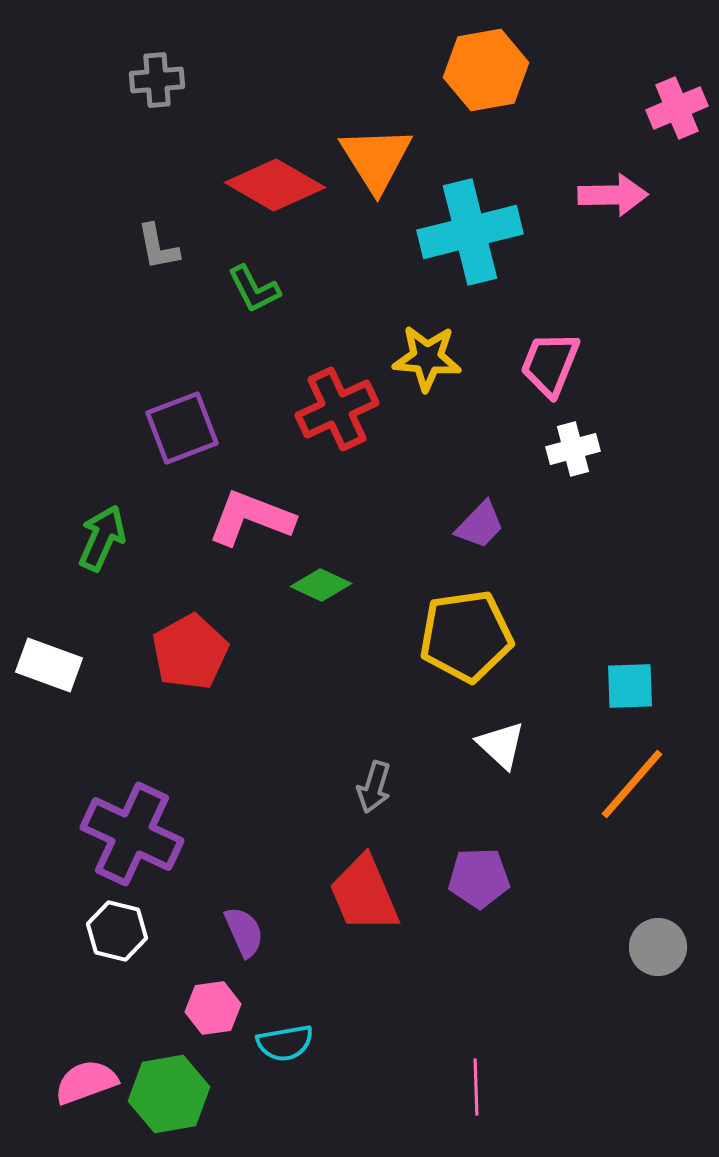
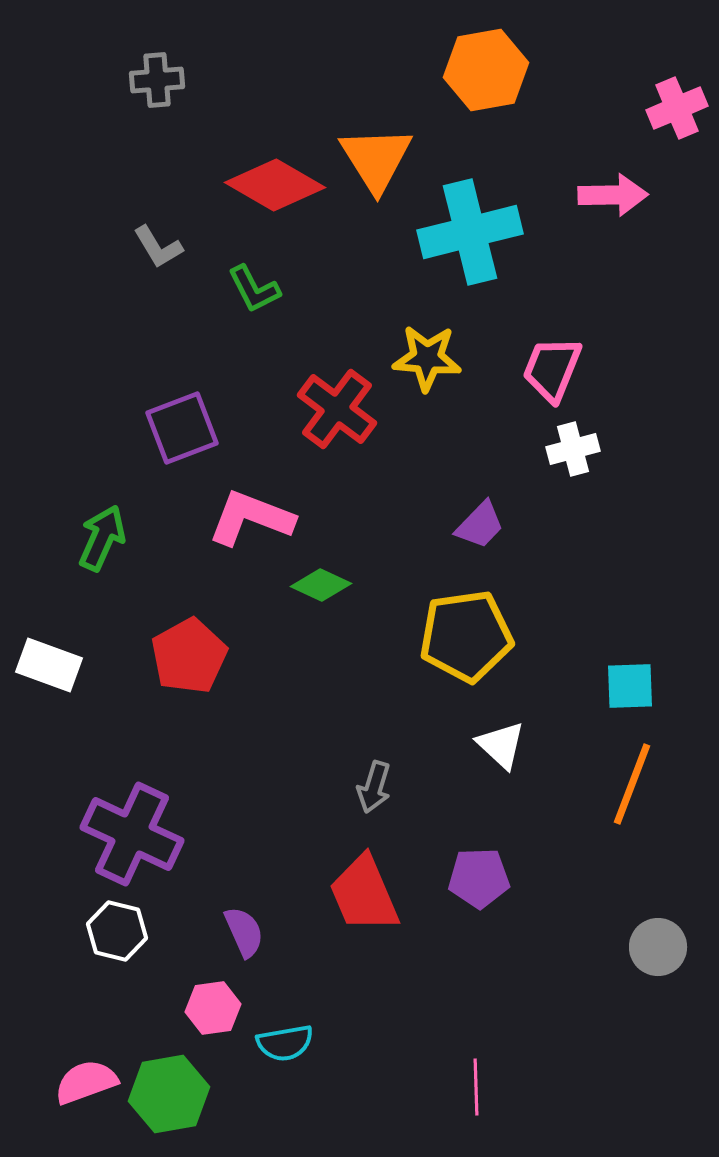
gray L-shape: rotated 20 degrees counterclockwise
pink trapezoid: moved 2 px right, 5 px down
red cross: rotated 28 degrees counterclockwise
red pentagon: moved 1 px left, 4 px down
orange line: rotated 20 degrees counterclockwise
